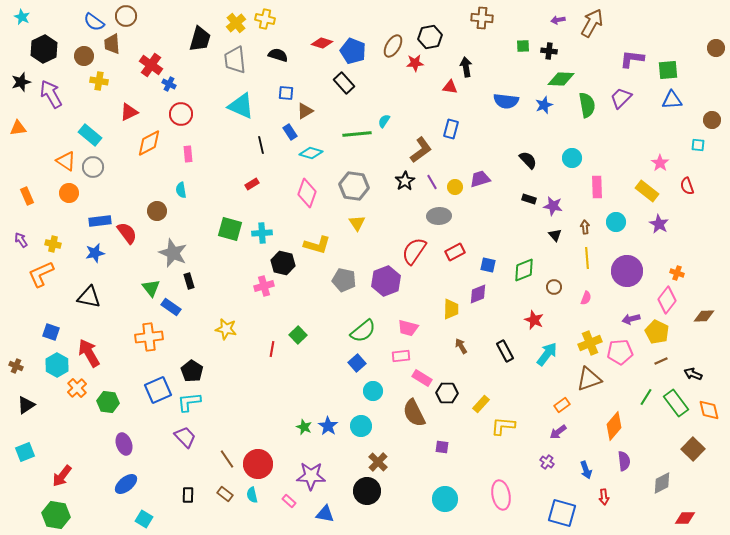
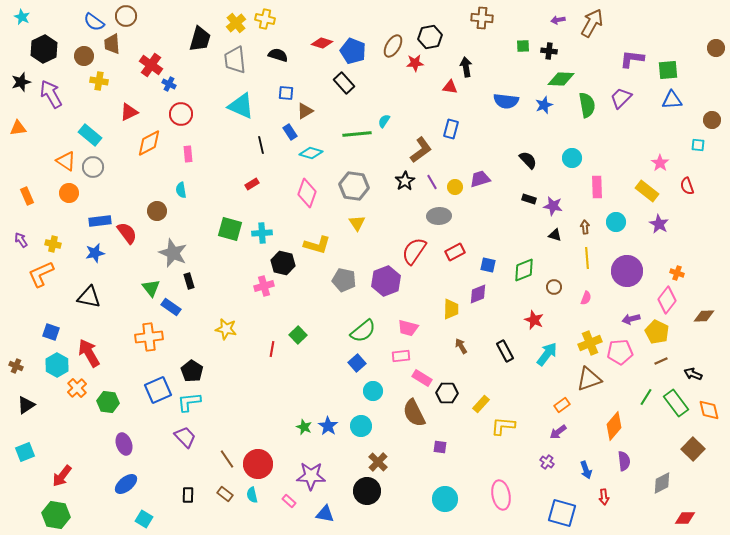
black triangle at (555, 235): rotated 32 degrees counterclockwise
purple square at (442, 447): moved 2 px left
